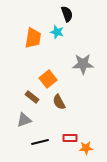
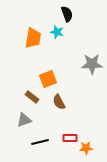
gray star: moved 9 px right
orange square: rotated 18 degrees clockwise
